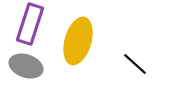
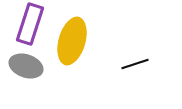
yellow ellipse: moved 6 px left
black line: rotated 60 degrees counterclockwise
